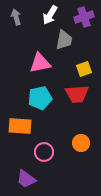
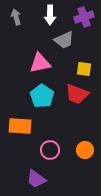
white arrow: rotated 30 degrees counterclockwise
gray trapezoid: rotated 55 degrees clockwise
yellow square: rotated 28 degrees clockwise
red trapezoid: rotated 25 degrees clockwise
cyan pentagon: moved 2 px right, 2 px up; rotated 25 degrees counterclockwise
orange circle: moved 4 px right, 7 px down
pink circle: moved 6 px right, 2 px up
purple trapezoid: moved 10 px right
